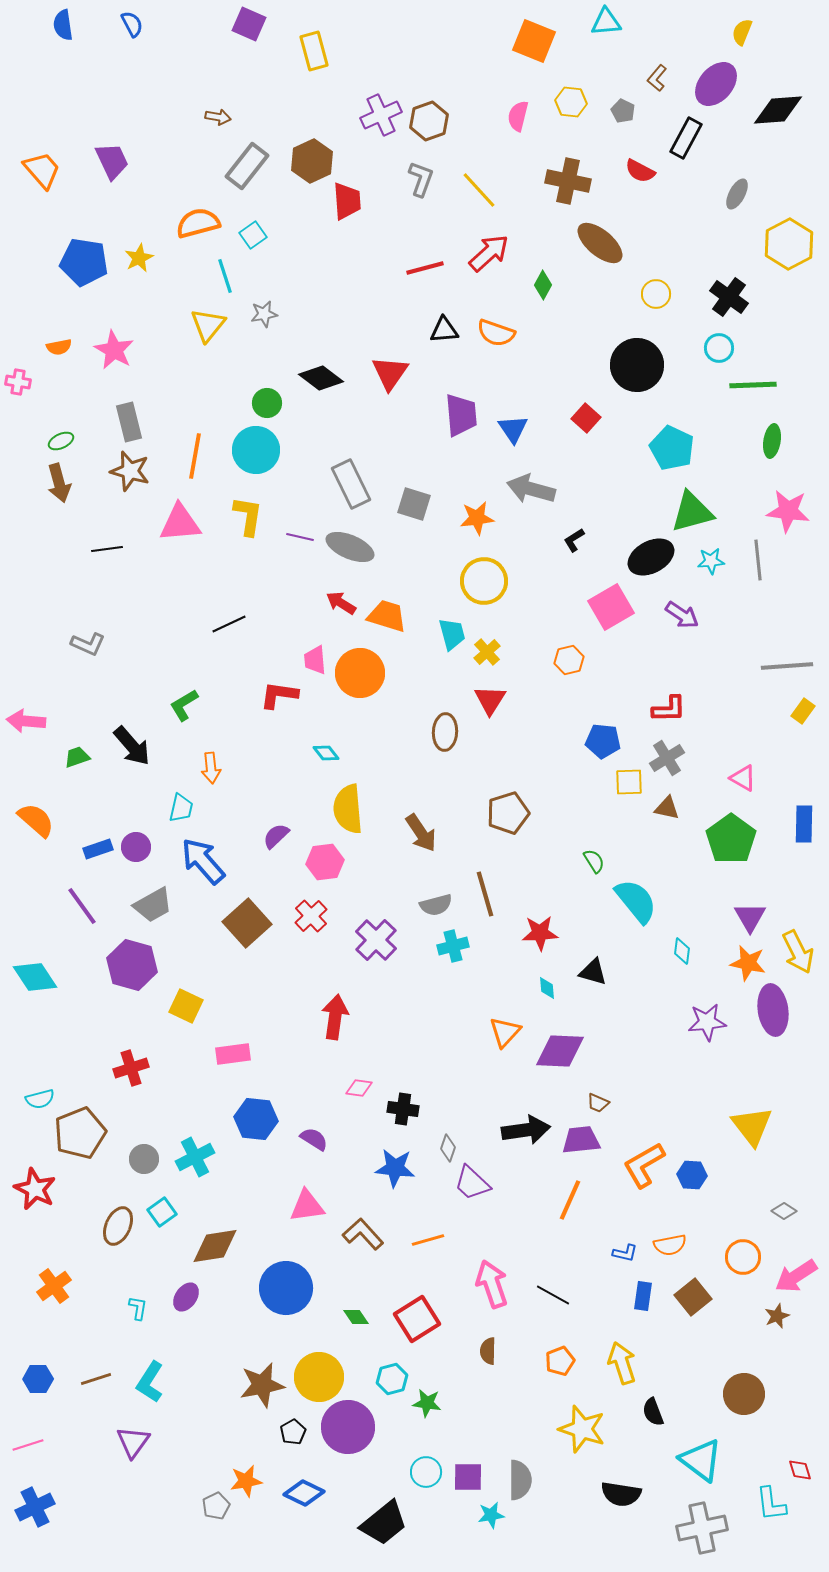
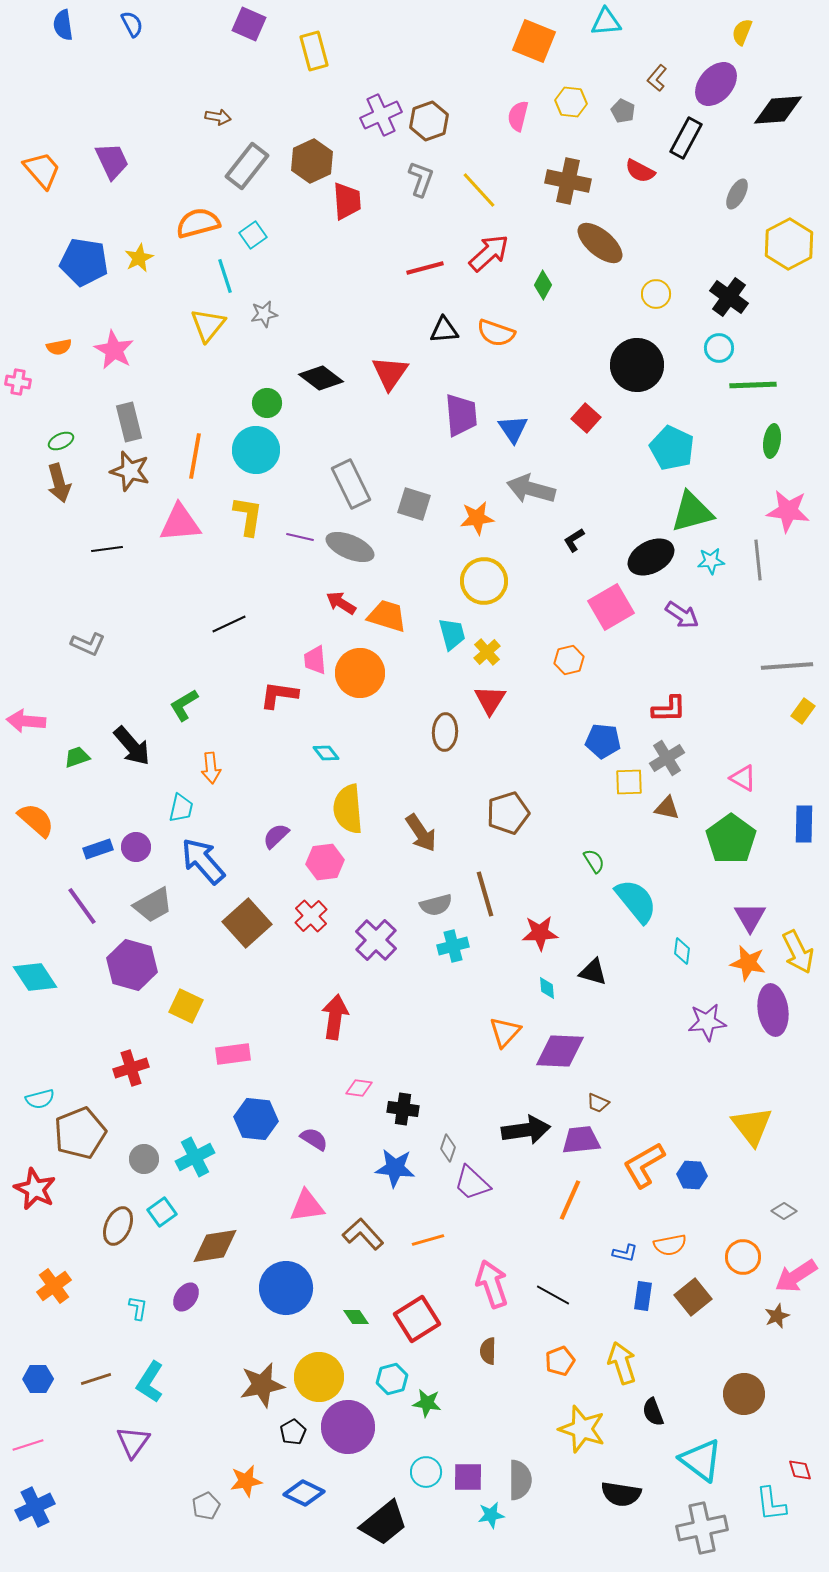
gray pentagon at (216, 1506): moved 10 px left
